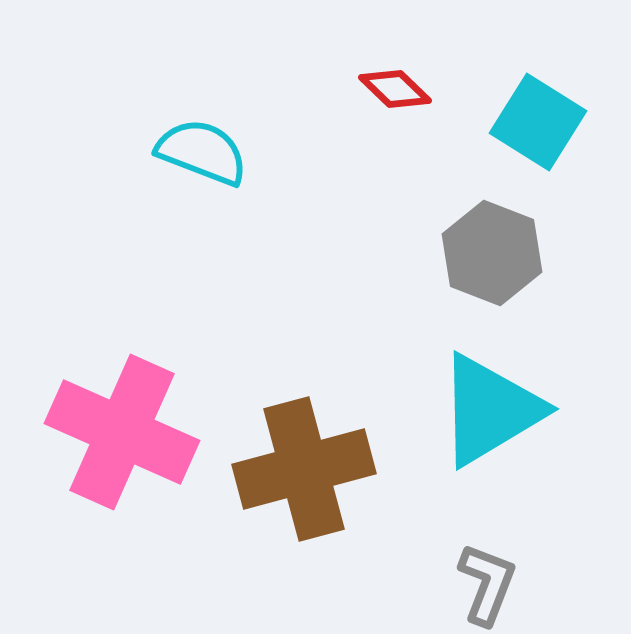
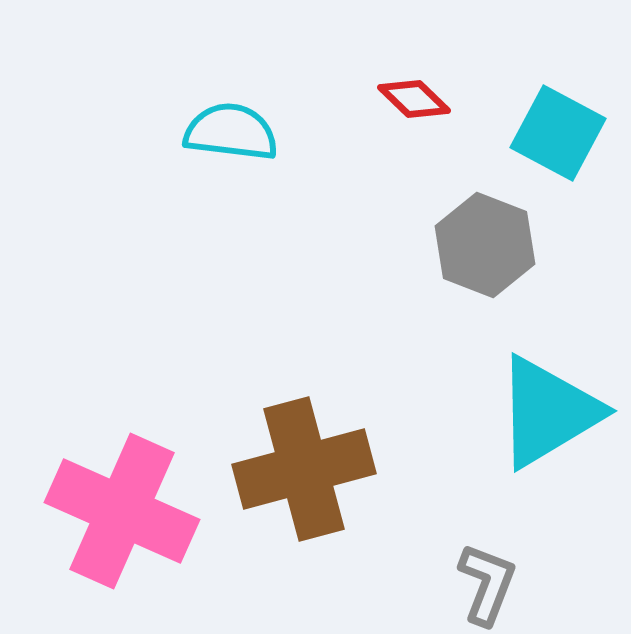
red diamond: moved 19 px right, 10 px down
cyan square: moved 20 px right, 11 px down; rotated 4 degrees counterclockwise
cyan semicircle: moved 29 px right, 20 px up; rotated 14 degrees counterclockwise
gray hexagon: moved 7 px left, 8 px up
cyan triangle: moved 58 px right, 2 px down
pink cross: moved 79 px down
